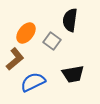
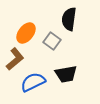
black semicircle: moved 1 px left, 1 px up
black trapezoid: moved 7 px left
